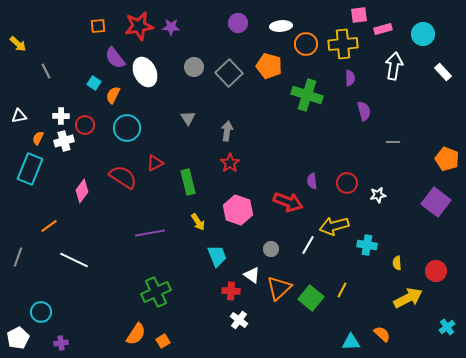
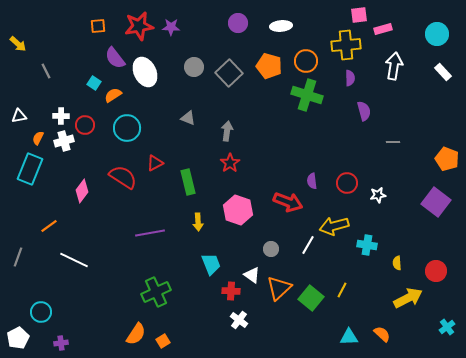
cyan circle at (423, 34): moved 14 px right
orange circle at (306, 44): moved 17 px down
yellow cross at (343, 44): moved 3 px right, 1 px down
orange semicircle at (113, 95): rotated 30 degrees clockwise
gray triangle at (188, 118): rotated 35 degrees counterclockwise
yellow arrow at (198, 222): rotated 30 degrees clockwise
cyan trapezoid at (217, 256): moved 6 px left, 8 px down
cyan triangle at (351, 342): moved 2 px left, 5 px up
